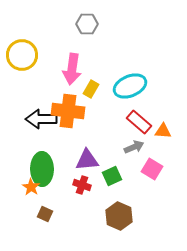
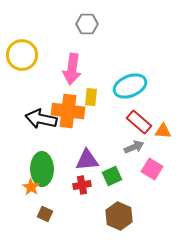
yellow rectangle: moved 8 px down; rotated 24 degrees counterclockwise
black arrow: rotated 12 degrees clockwise
red cross: rotated 30 degrees counterclockwise
